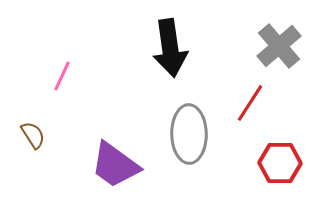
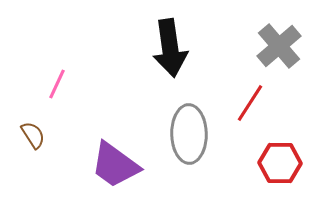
pink line: moved 5 px left, 8 px down
